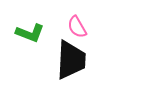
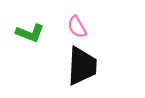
black trapezoid: moved 11 px right, 6 px down
